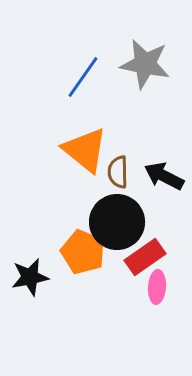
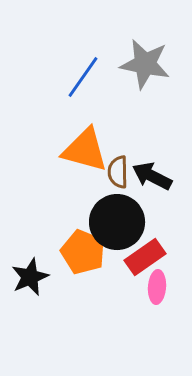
orange triangle: rotated 24 degrees counterclockwise
black arrow: moved 12 px left
black star: rotated 12 degrees counterclockwise
